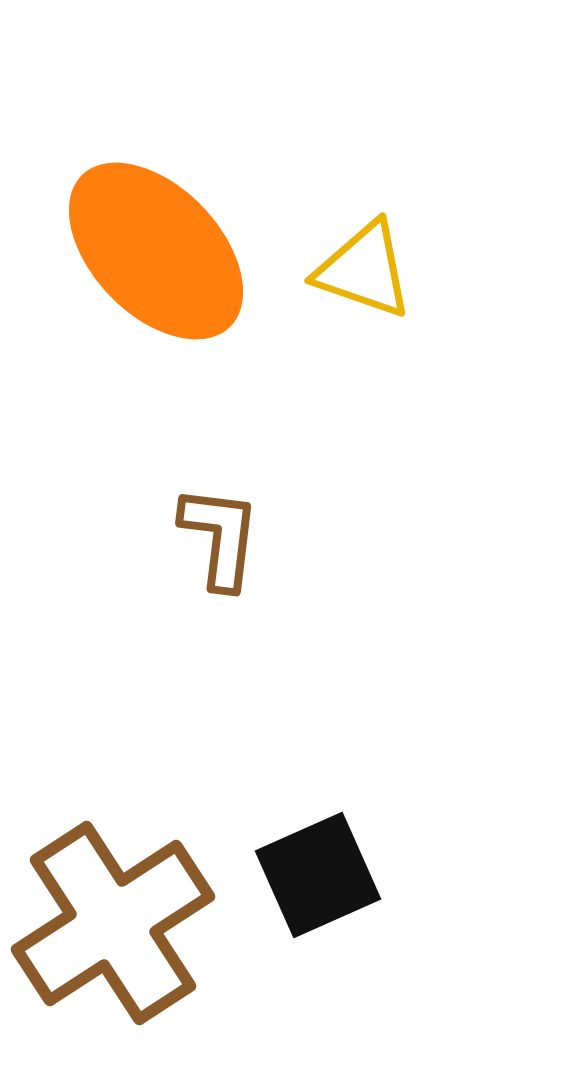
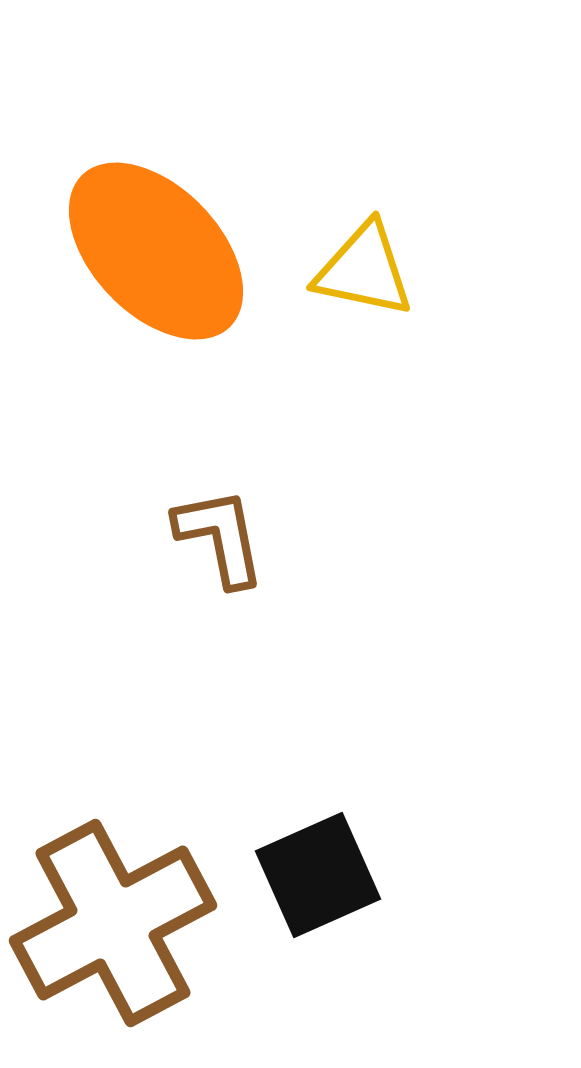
yellow triangle: rotated 7 degrees counterclockwise
brown L-shape: rotated 18 degrees counterclockwise
brown cross: rotated 5 degrees clockwise
